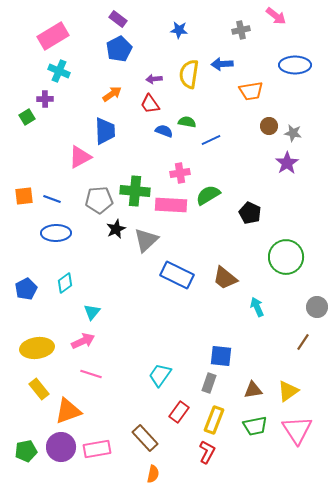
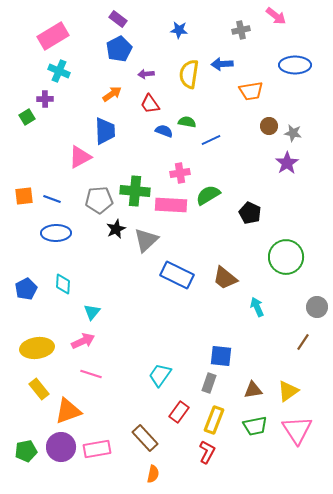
purple arrow at (154, 79): moved 8 px left, 5 px up
cyan diamond at (65, 283): moved 2 px left, 1 px down; rotated 50 degrees counterclockwise
